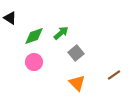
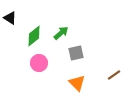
green diamond: rotated 20 degrees counterclockwise
gray square: rotated 28 degrees clockwise
pink circle: moved 5 px right, 1 px down
